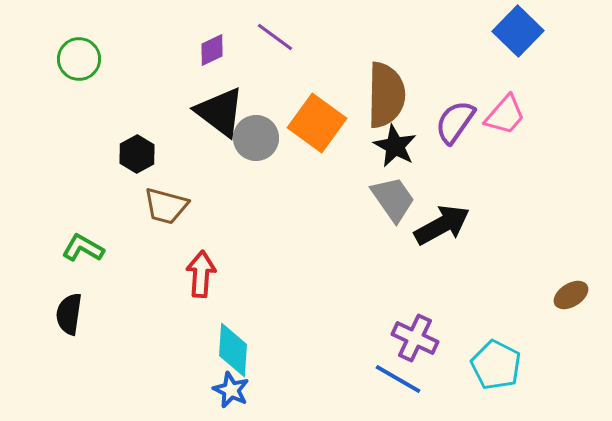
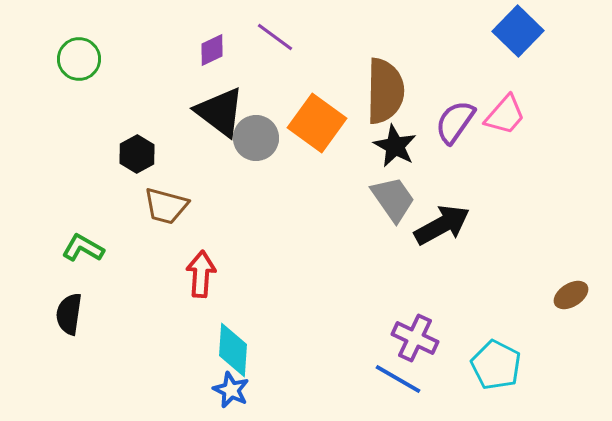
brown semicircle: moved 1 px left, 4 px up
